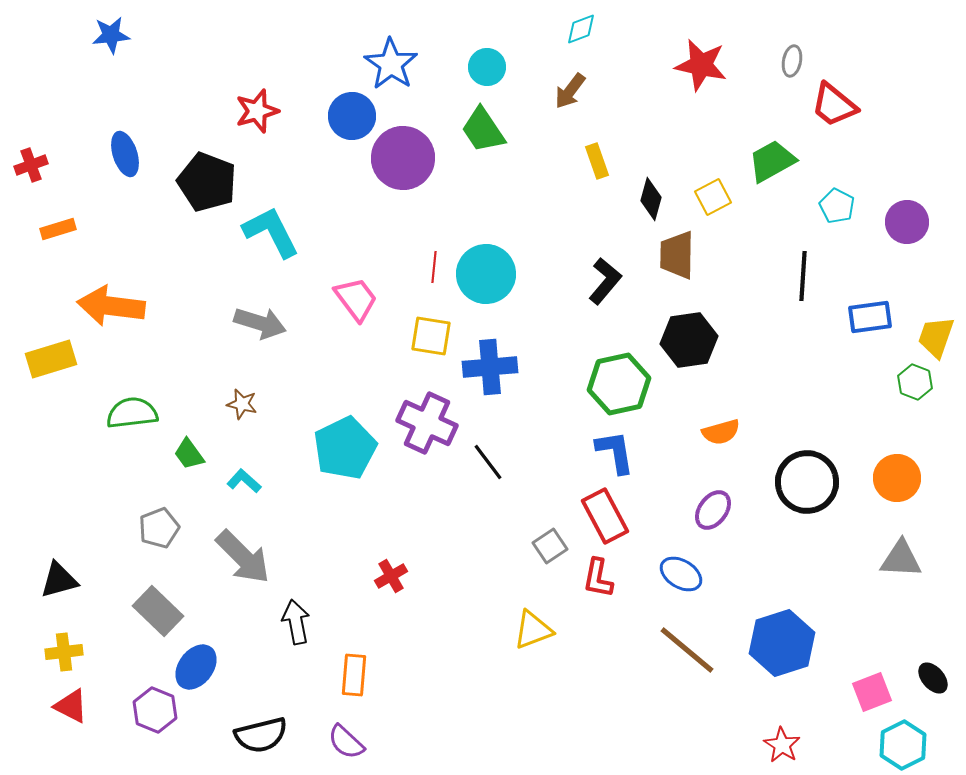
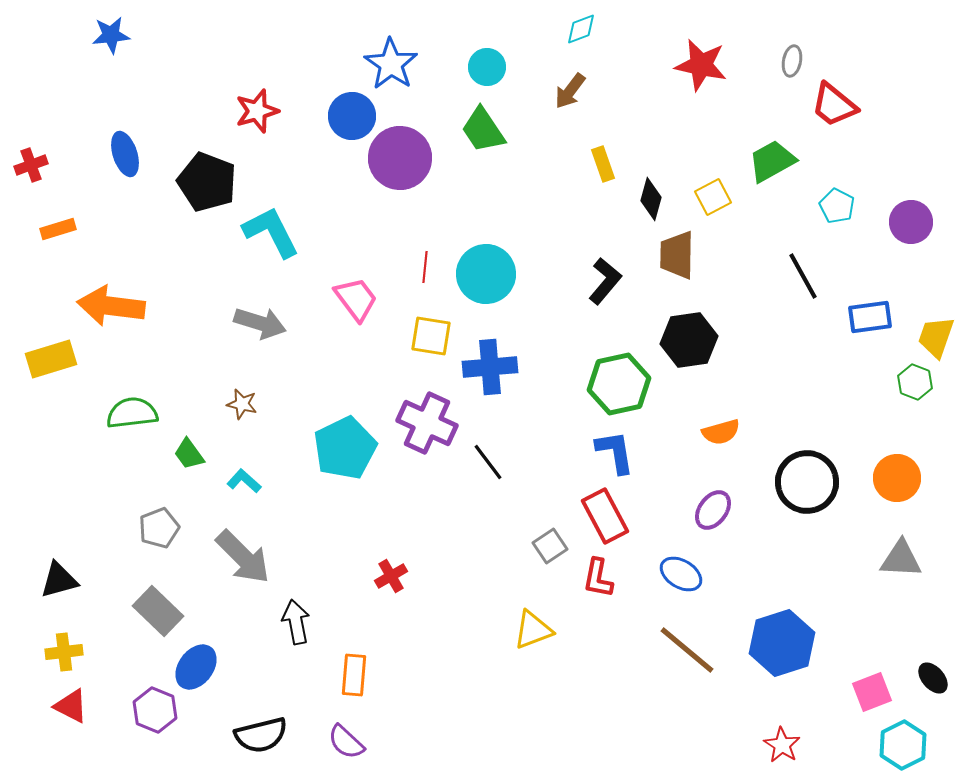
purple circle at (403, 158): moved 3 px left
yellow rectangle at (597, 161): moved 6 px right, 3 px down
purple circle at (907, 222): moved 4 px right
red line at (434, 267): moved 9 px left
black line at (803, 276): rotated 33 degrees counterclockwise
